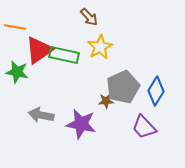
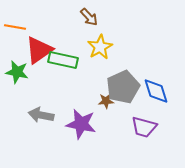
green rectangle: moved 1 px left, 5 px down
blue diamond: rotated 48 degrees counterclockwise
purple trapezoid: rotated 32 degrees counterclockwise
